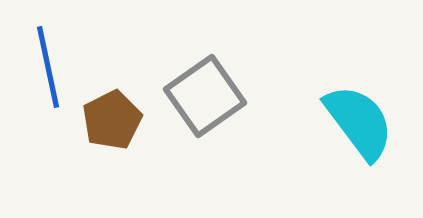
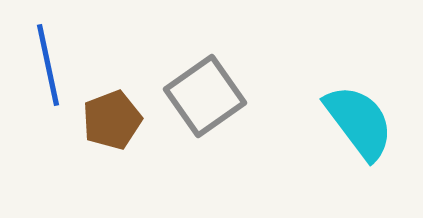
blue line: moved 2 px up
brown pentagon: rotated 6 degrees clockwise
